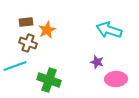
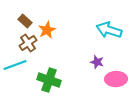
brown rectangle: moved 1 px left, 1 px up; rotated 48 degrees clockwise
brown cross: rotated 36 degrees clockwise
cyan line: moved 1 px up
